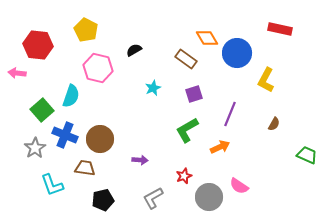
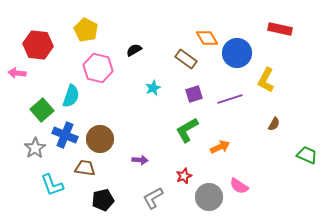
purple line: moved 15 px up; rotated 50 degrees clockwise
